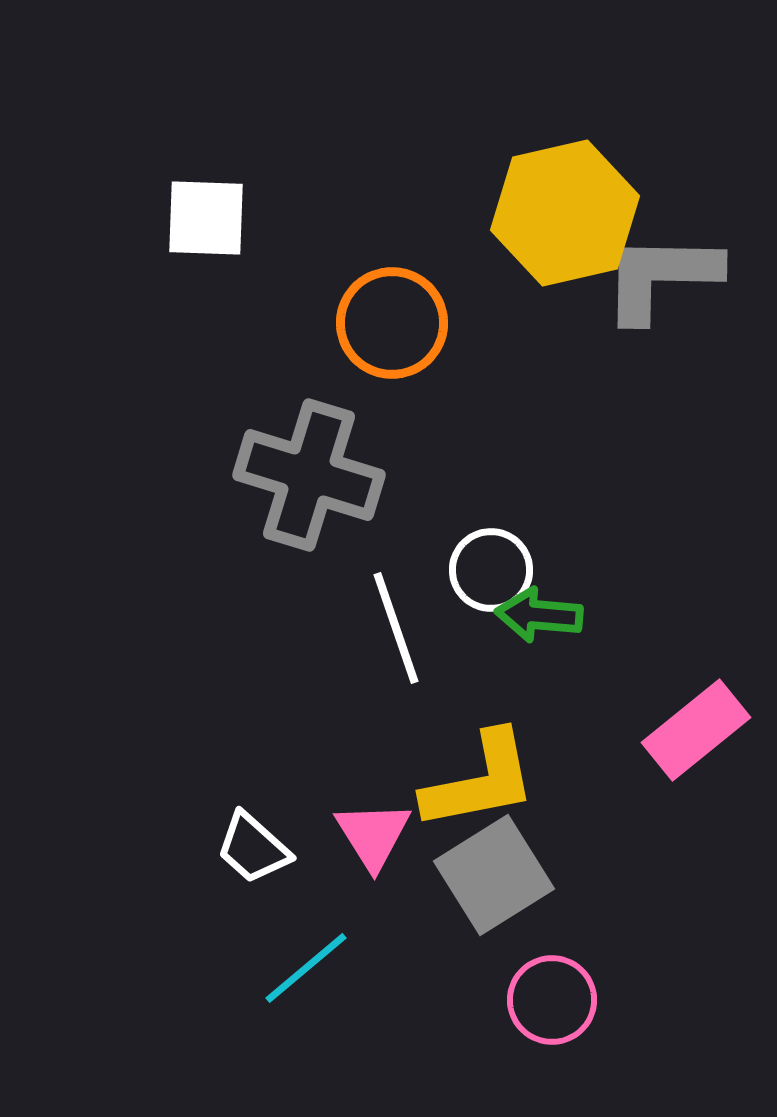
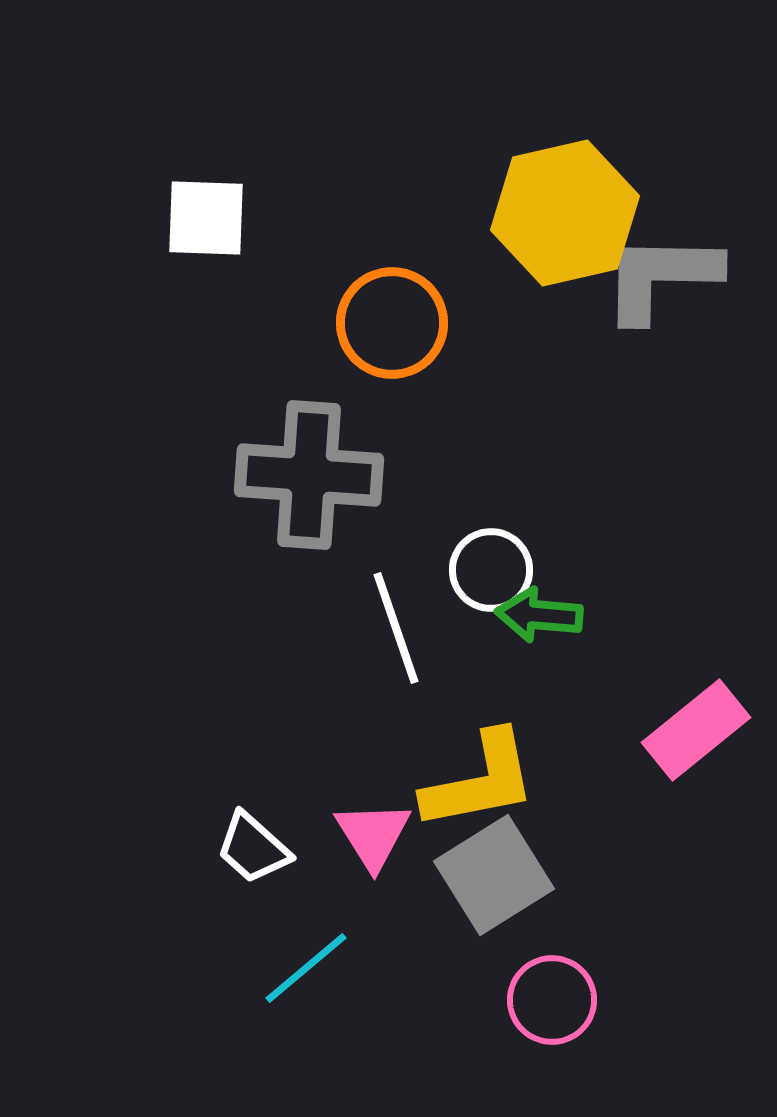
gray cross: rotated 13 degrees counterclockwise
